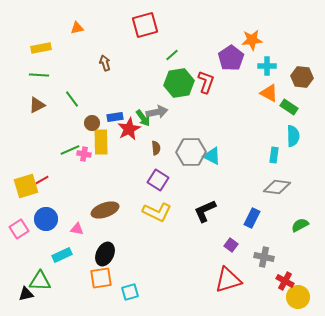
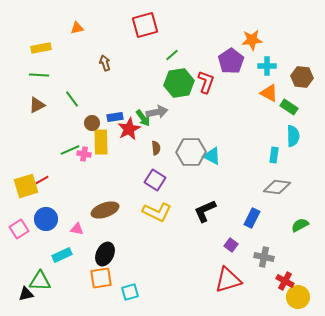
purple pentagon at (231, 58): moved 3 px down
purple square at (158, 180): moved 3 px left
